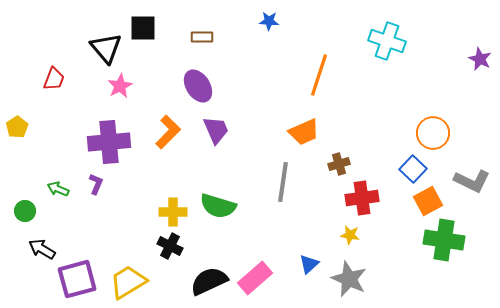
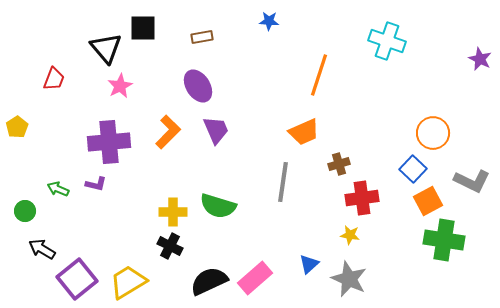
brown rectangle: rotated 10 degrees counterclockwise
purple L-shape: rotated 80 degrees clockwise
purple square: rotated 24 degrees counterclockwise
